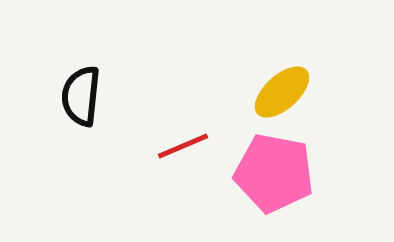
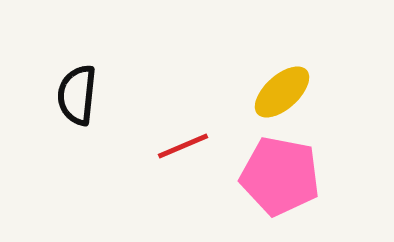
black semicircle: moved 4 px left, 1 px up
pink pentagon: moved 6 px right, 3 px down
